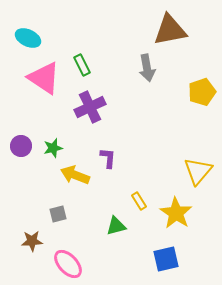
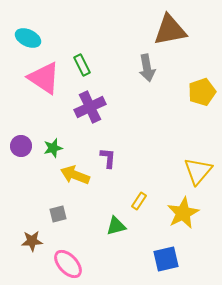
yellow rectangle: rotated 66 degrees clockwise
yellow star: moved 7 px right; rotated 12 degrees clockwise
